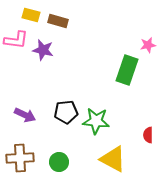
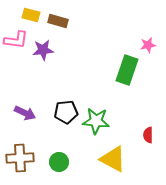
purple star: rotated 20 degrees counterclockwise
purple arrow: moved 2 px up
